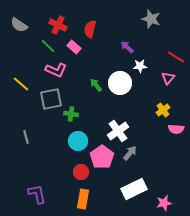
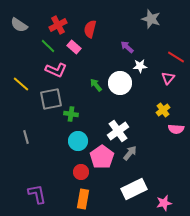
red cross: rotated 36 degrees clockwise
